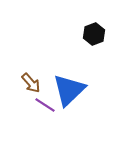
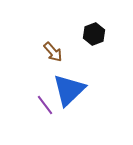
brown arrow: moved 22 px right, 31 px up
purple line: rotated 20 degrees clockwise
